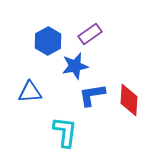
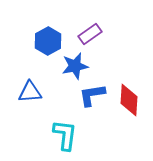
cyan L-shape: moved 3 px down
